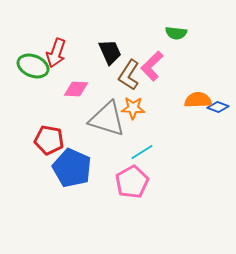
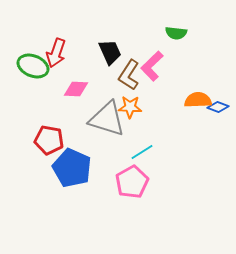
orange star: moved 3 px left, 1 px up
